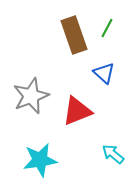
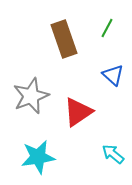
brown rectangle: moved 10 px left, 4 px down
blue triangle: moved 9 px right, 2 px down
red triangle: moved 1 px right, 1 px down; rotated 12 degrees counterclockwise
cyan star: moved 2 px left, 3 px up
